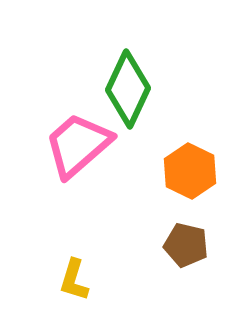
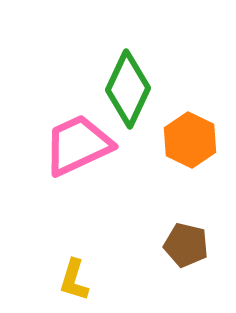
pink trapezoid: rotated 16 degrees clockwise
orange hexagon: moved 31 px up
